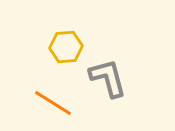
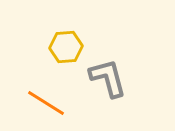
orange line: moved 7 px left
